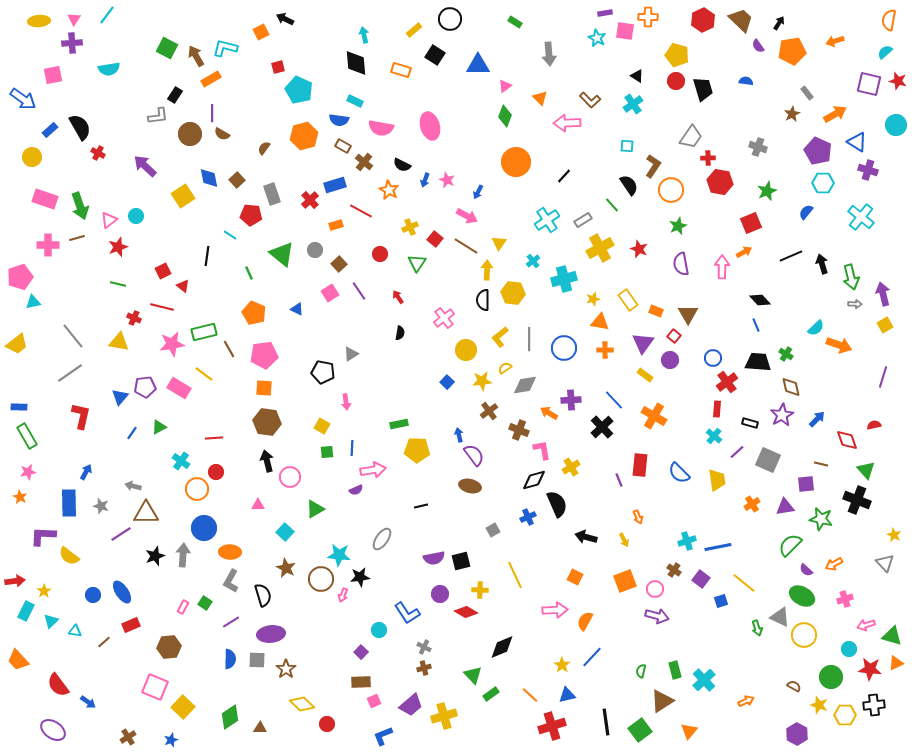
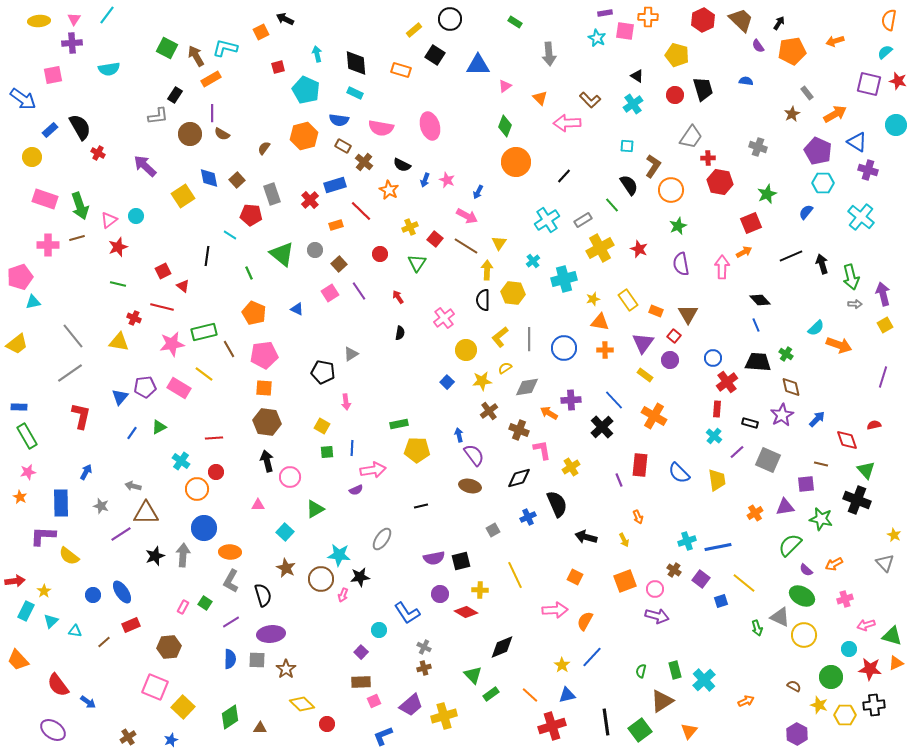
cyan arrow at (364, 35): moved 47 px left, 19 px down
red circle at (676, 81): moved 1 px left, 14 px down
cyan pentagon at (299, 90): moved 7 px right
cyan rectangle at (355, 101): moved 8 px up
green diamond at (505, 116): moved 10 px down
green star at (767, 191): moved 3 px down
red line at (361, 211): rotated 15 degrees clockwise
gray diamond at (525, 385): moved 2 px right, 2 px down
black diamond at (534, 480): moved 15 px left, 2 px up
blue rectangle at (69, 503): moved 8 px left
orange cross at (752, 504): moved 3 px right, 9 px down
